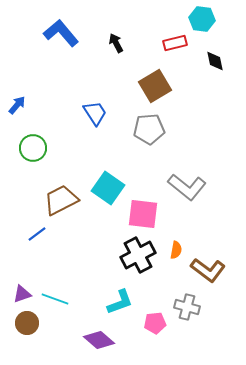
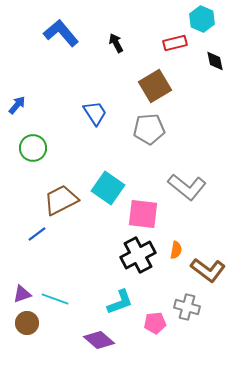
cyan hexagon: rotated 15 degrees clockwise
